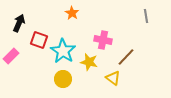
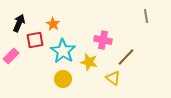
orange star: moved 19 px left, 11 px down
red square: moved 4 px left; rotated 30 degrees counterclockwise
